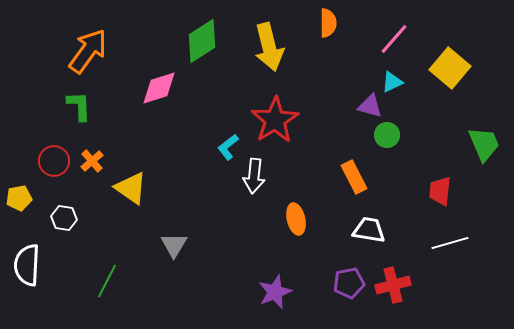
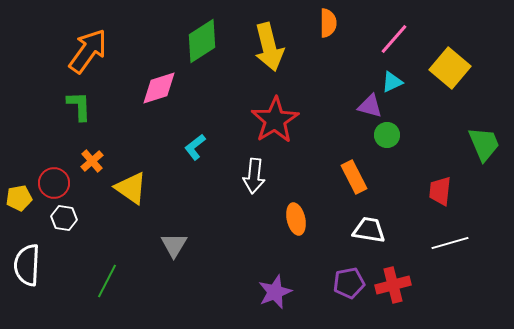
cyan L-shape: moved 33 px left
red circle: moved 22 px down
